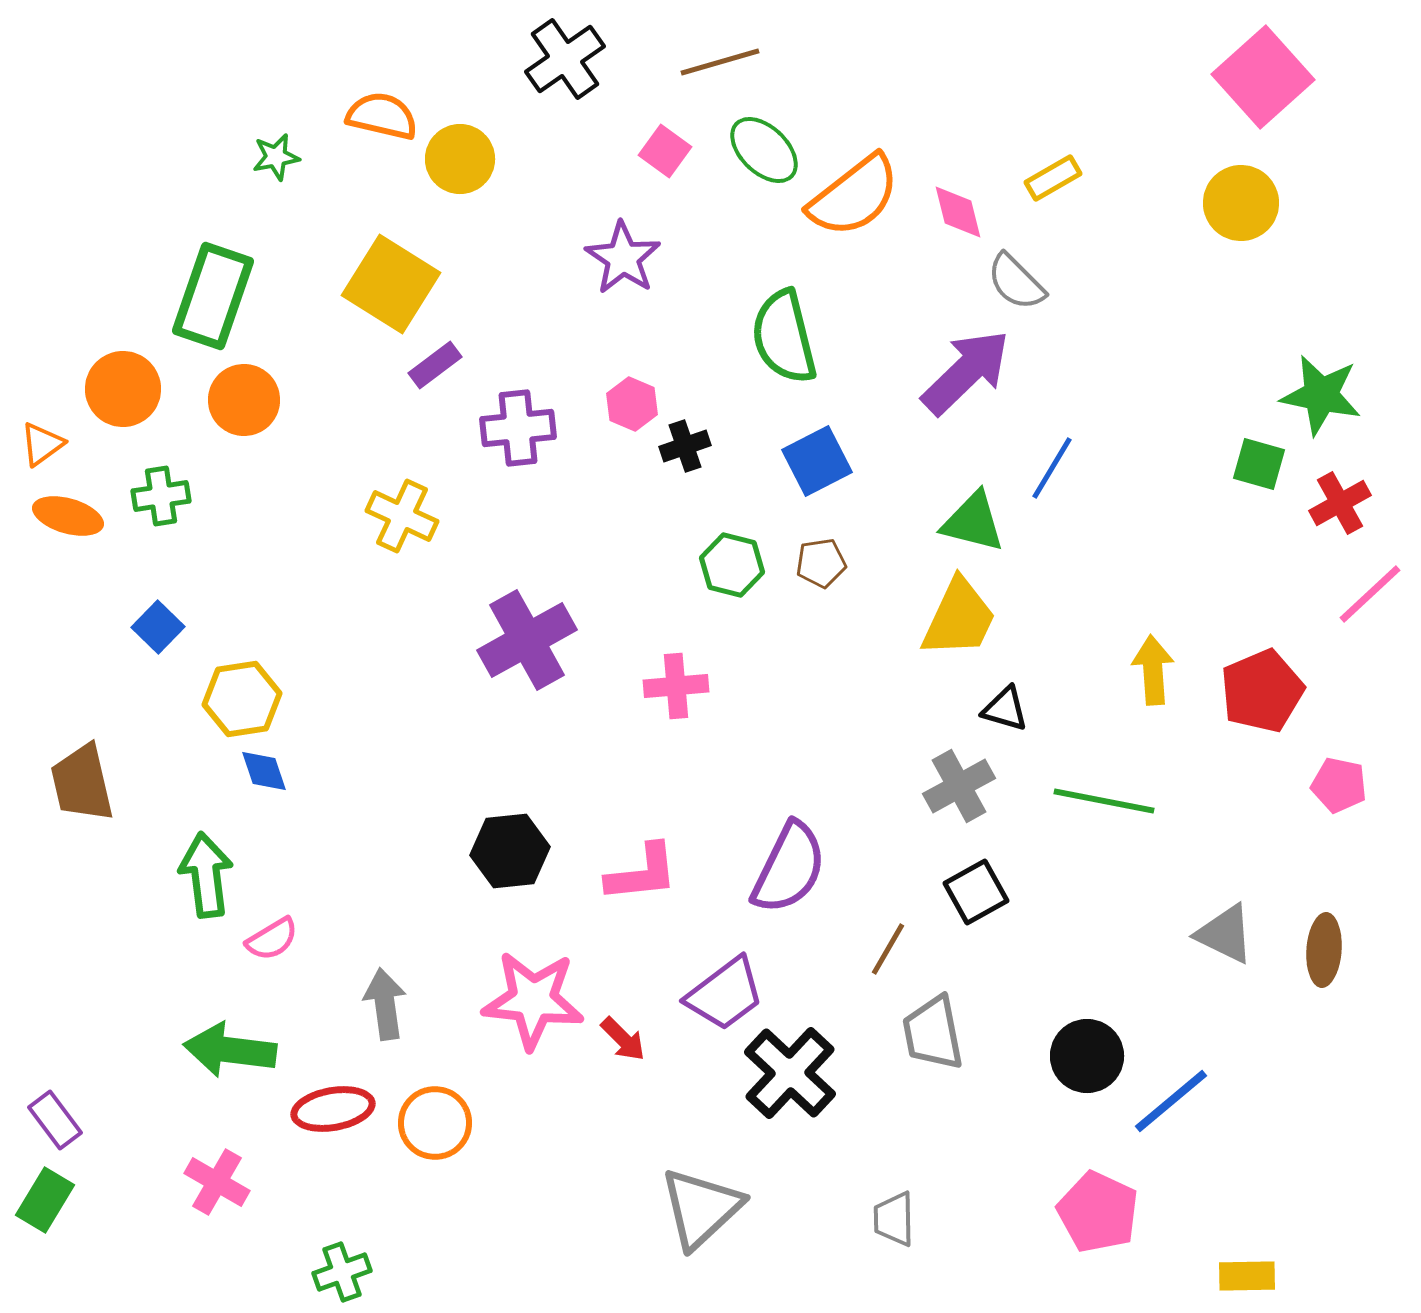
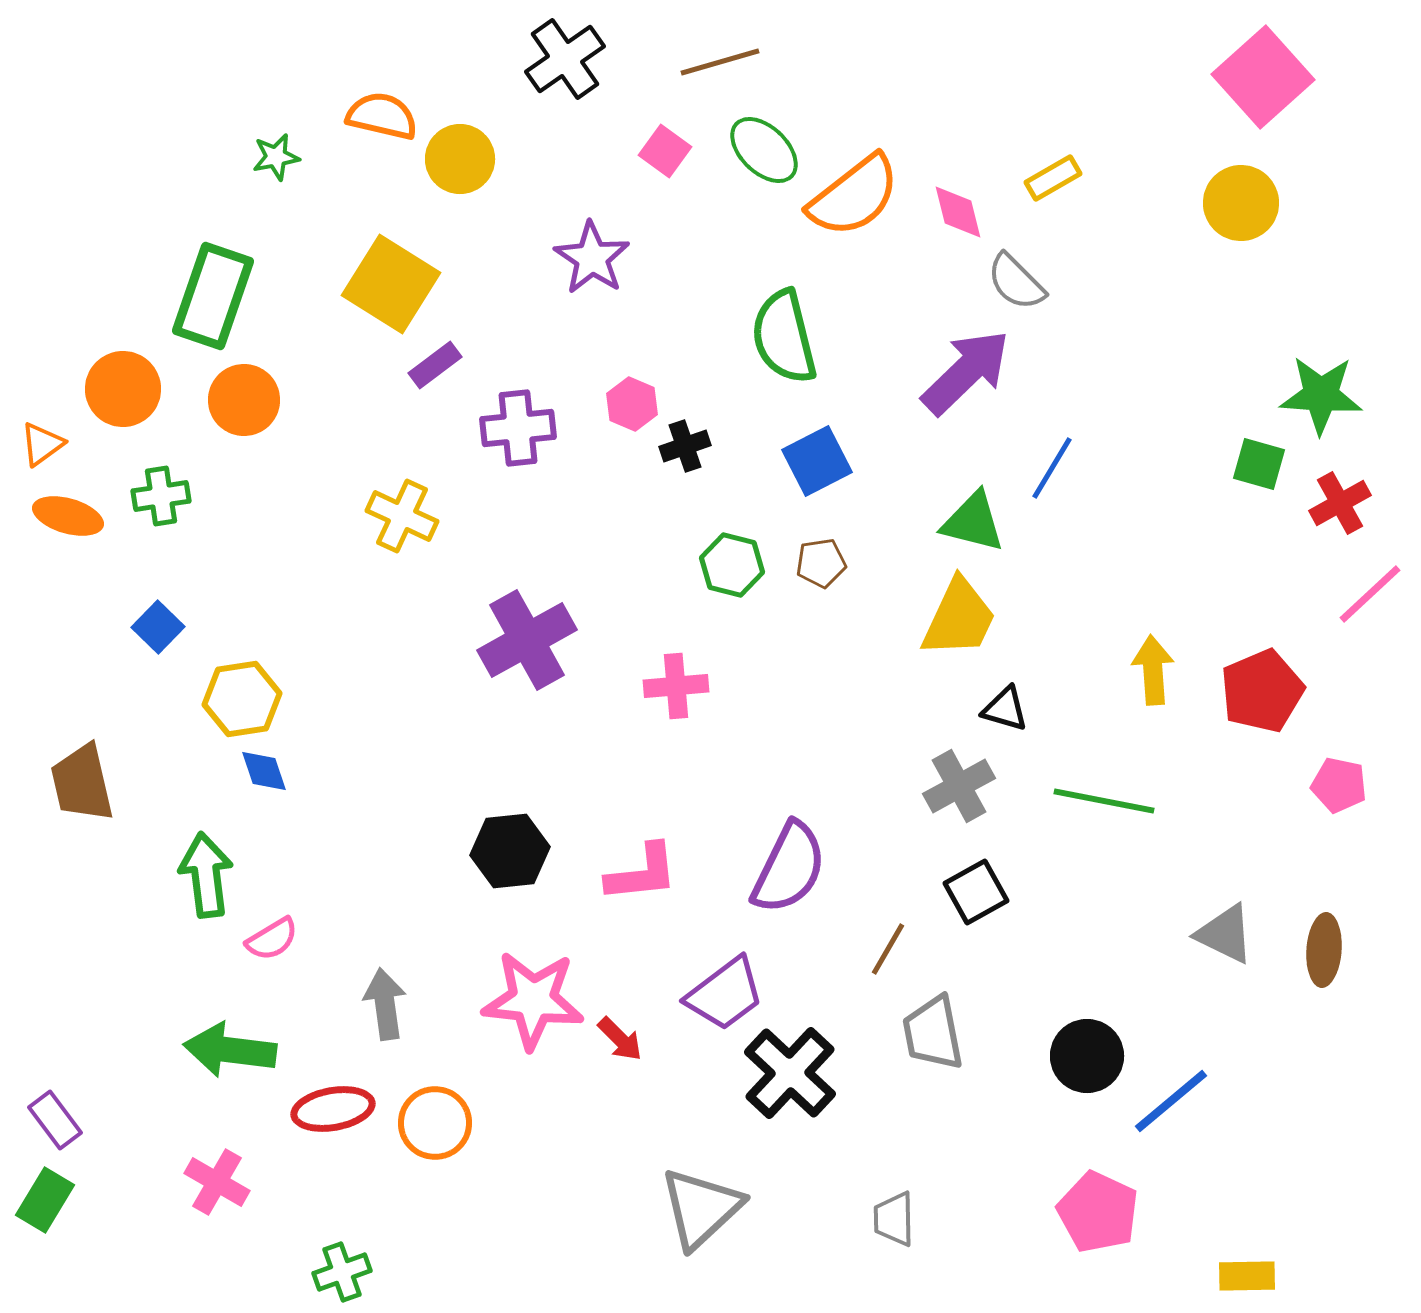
purple star at (623, 258): moved 31 px left
green star at (1321, 395): rotated 8 degrees counterclockwise
red arrow at (623, 1039): moved 3 px left
